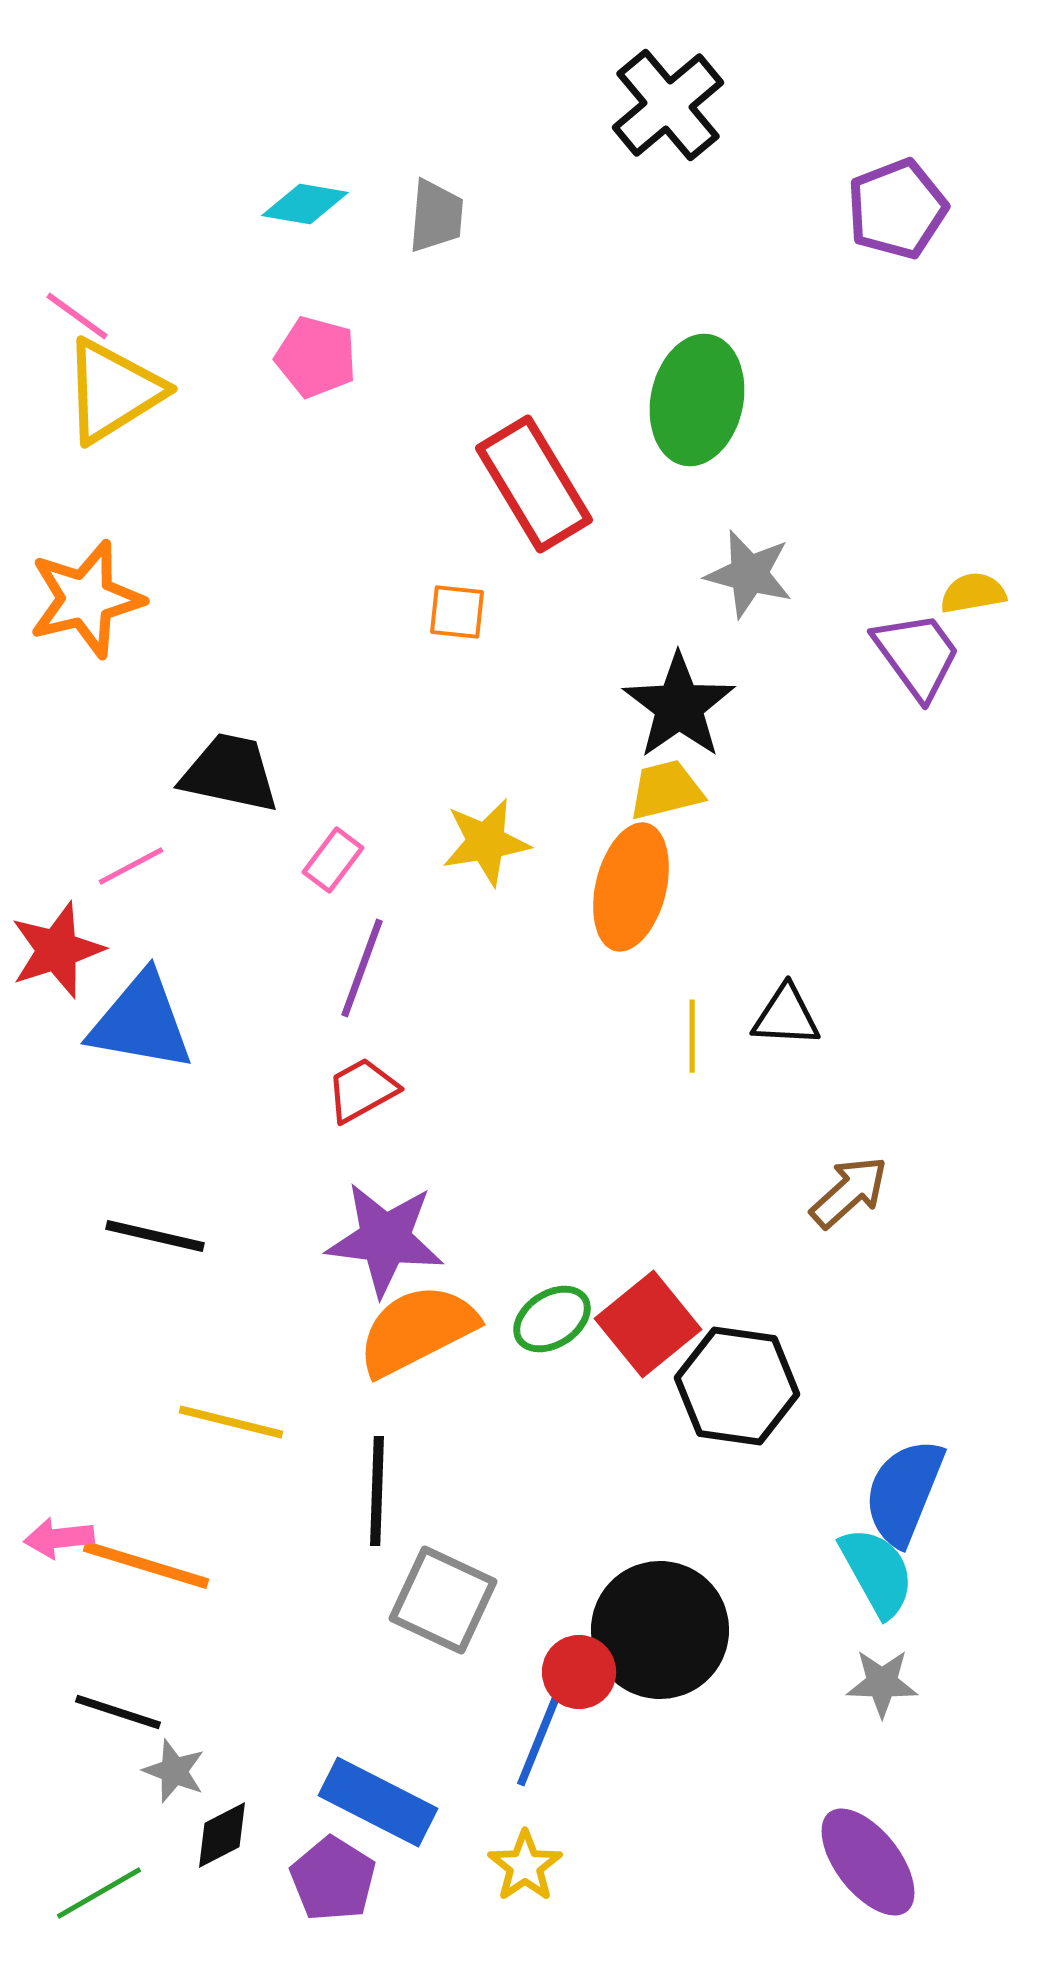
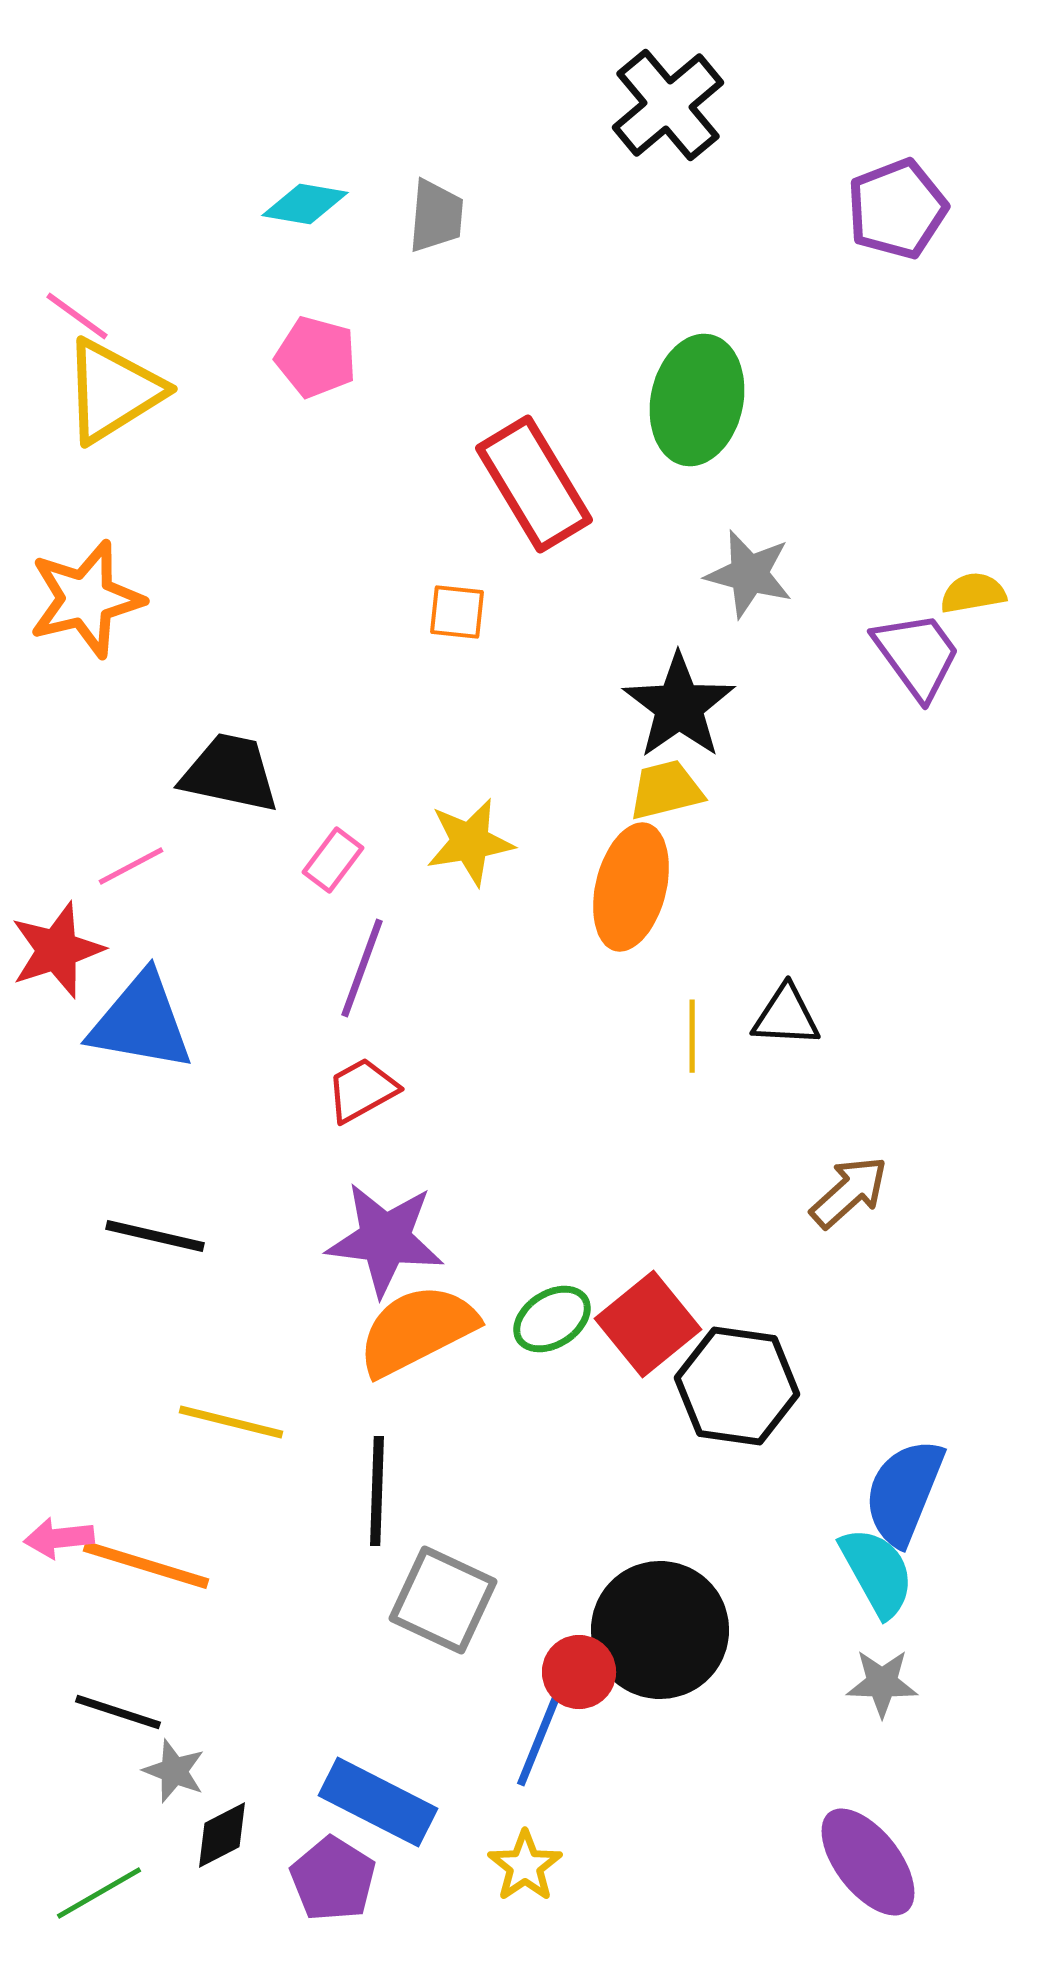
yellow star at (486, 842): moved 16 px left
